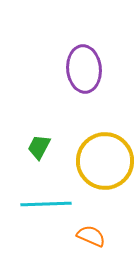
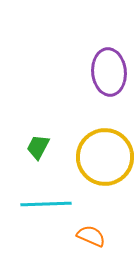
purple ellipse: moved 25 px right, 3 px down
green trapezoid: moved 1 px left
yellow circle: moved 4 px up
